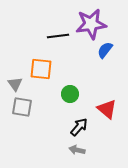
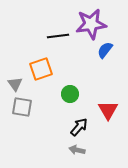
orange square: rotated 25 degrees counterclockwise
red triangle: moved 1 px right, 1 px down; rotated 20 degrees clockwise
